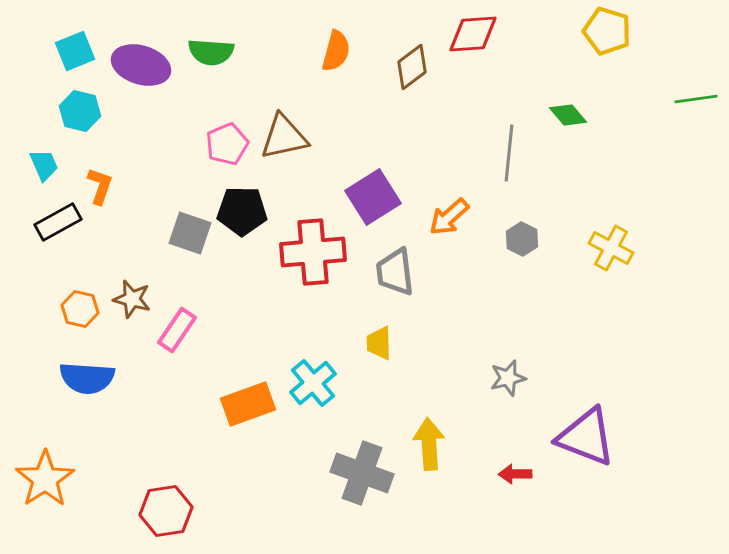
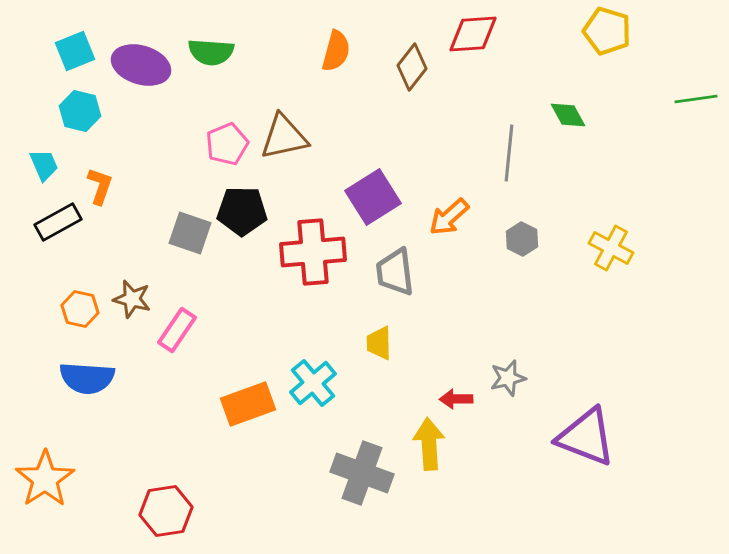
brown diamond: rotated 15 degrees counterclockwise
green diamond: rotated 12 degrees clockwise
red arrow: moved 59 px left, 75 px up
